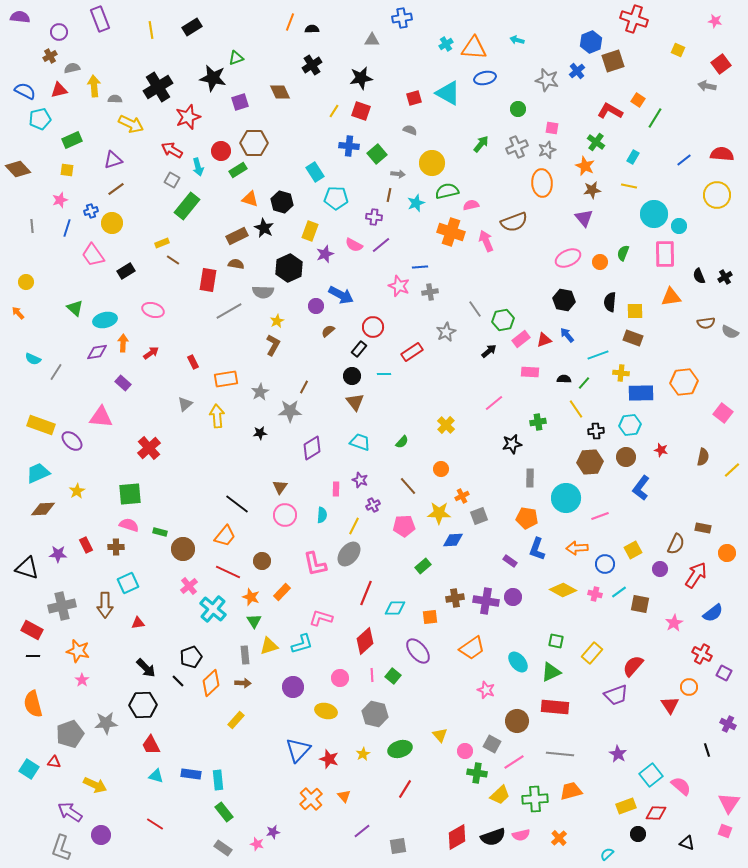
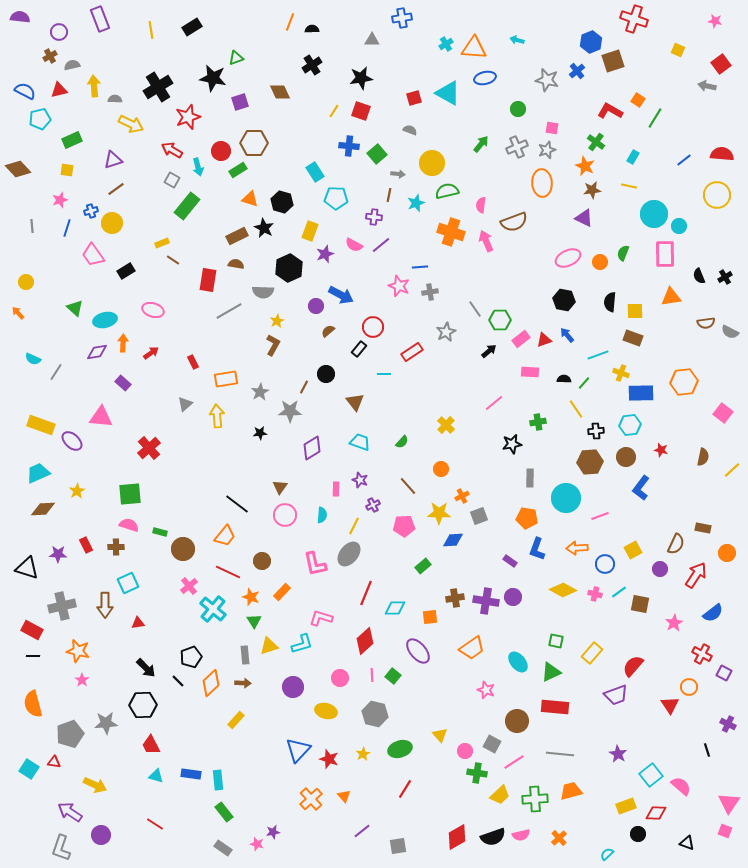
gray semicircle at (72, 68): moved 3 px up
pink semicircle at (471, 205): moved 10 px right; rotated 70 degrees counterclockwise
purple triangle at (584, 218): rotated 24 degrees counterclockwise
green hexagon at (503, 320): moved 3 px left; rotated 10 degrees clockwise
yellow cross at (621, 373): rotated 14 degrees clockwise
black circle at (352, 376): moved 26 px left, 2 px up
